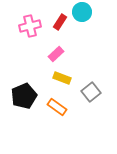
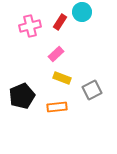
gray square: moved 1 px right, 2 px up; rotated 12 degrees clockwise
black pentagon: moved 2 px left
orange rectangle: rotated 42 degrees counterclockwise
